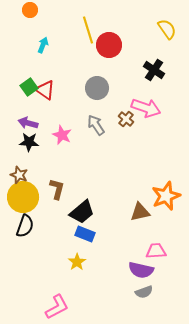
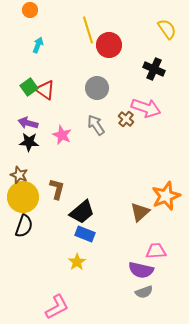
cyan arrow: moved 5 px left
black cross: moved 1 px up; rotated 10 degrees counterclockwise
brown triangle: rotated 30 degrees counterclockwise
black semicircle: moved 1 px left
